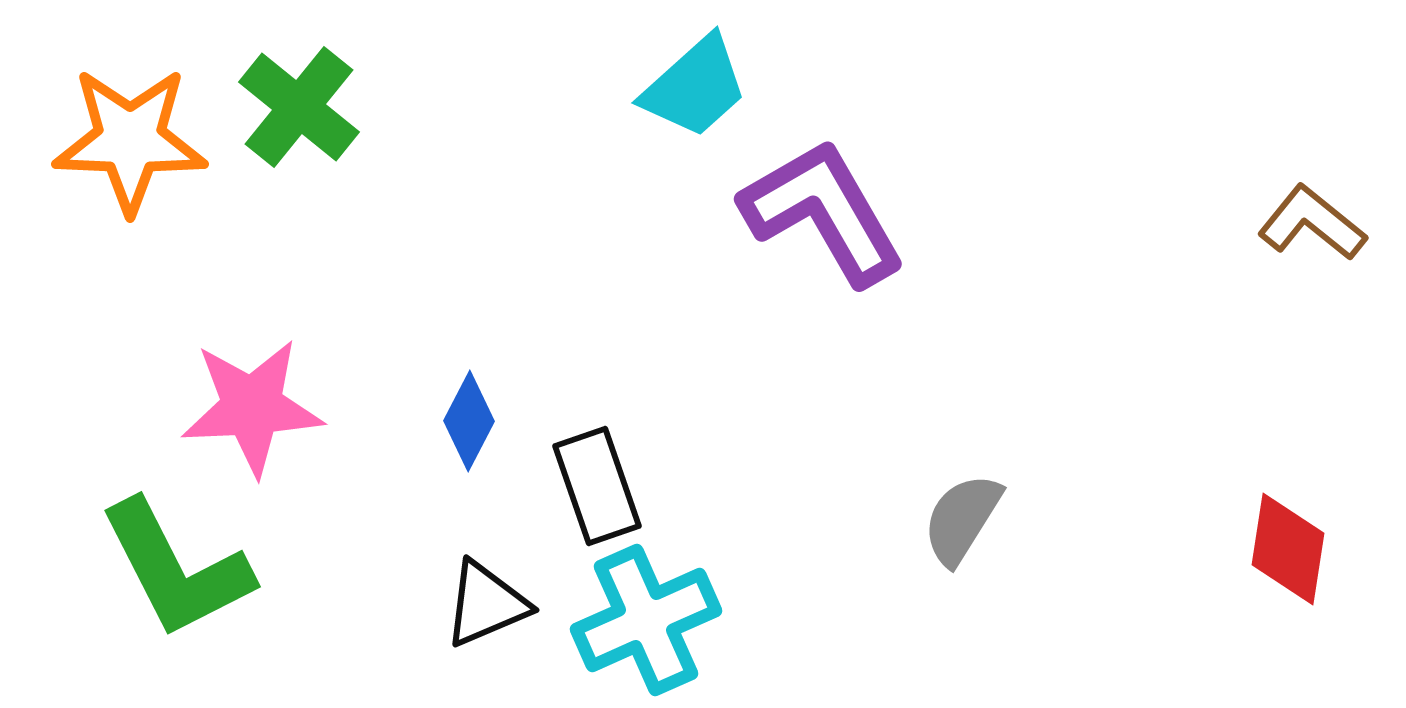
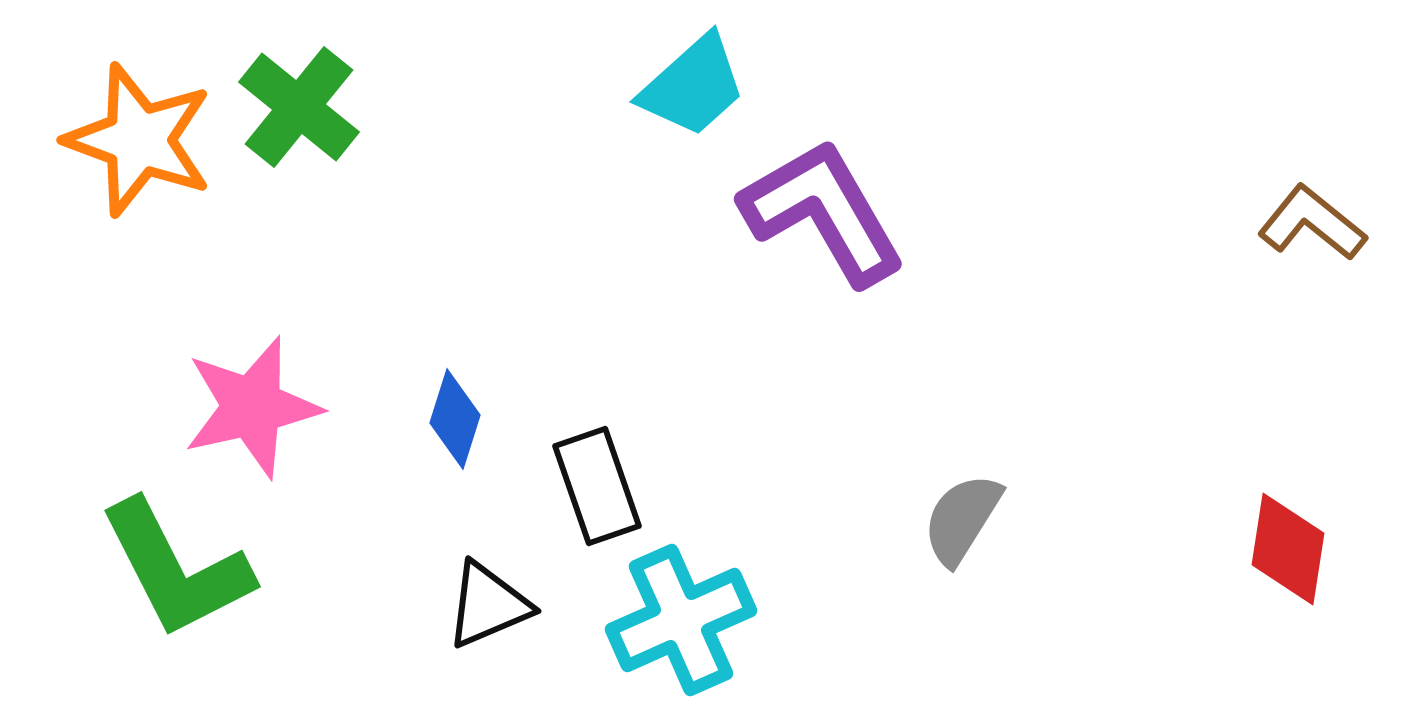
cyan trapezoid: moved 2 px left, 1 px up
orange star: moved 9 px right; rotated 18 degrees clockwise
pink star: rotated 10 degrees counterclockwise
blue diamond: moved 14 px left, 2 px up; rotated 10 degrees counterclockwise
black triangle: moved 2 px right, 1 px down
cyan cross: moved 35 px right
